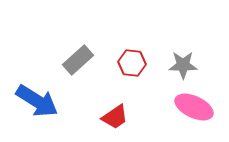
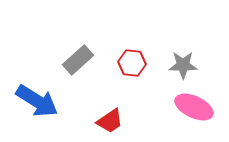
red trapezoid: moved 5 px left, 4 px down
